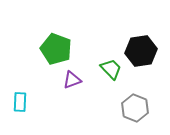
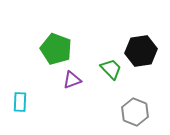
gray hexagon: moved 4 px down
